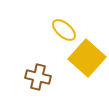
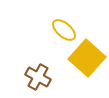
brown cross: rotated 15 degrees clockwise
